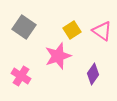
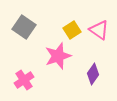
pink triangle: moved 3 px left, 1 px up
pink cross: moved 3 px right, 4 px down; rotated 24 degrees clockwise
